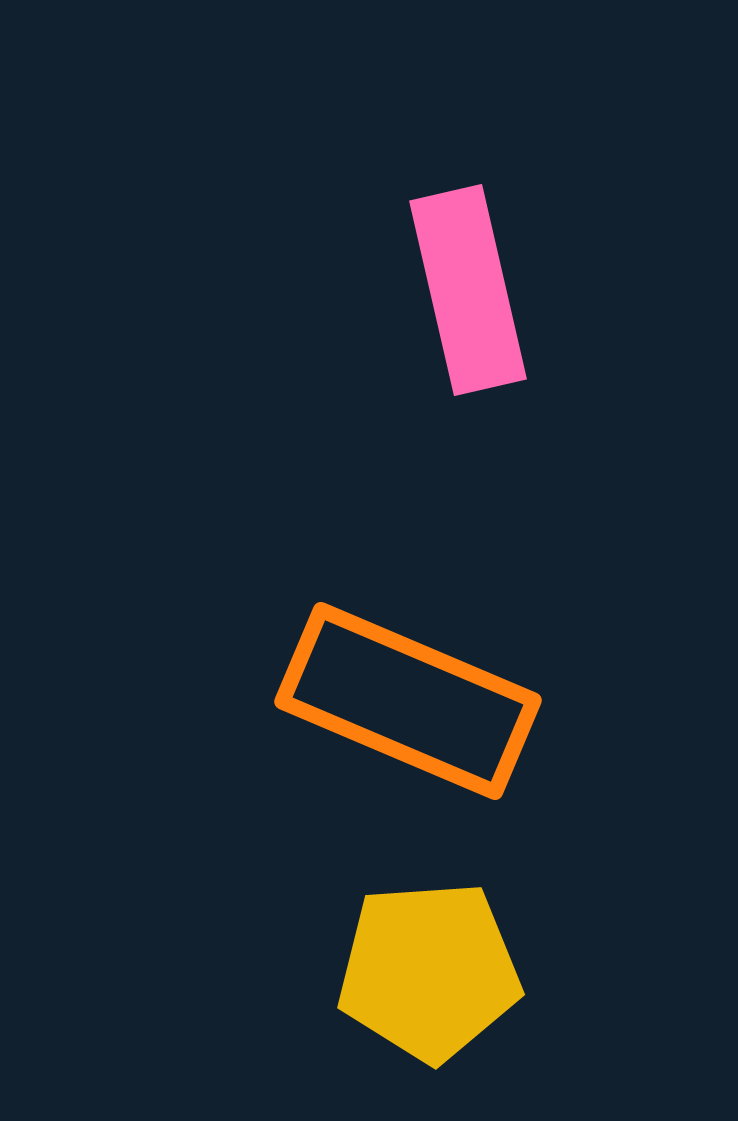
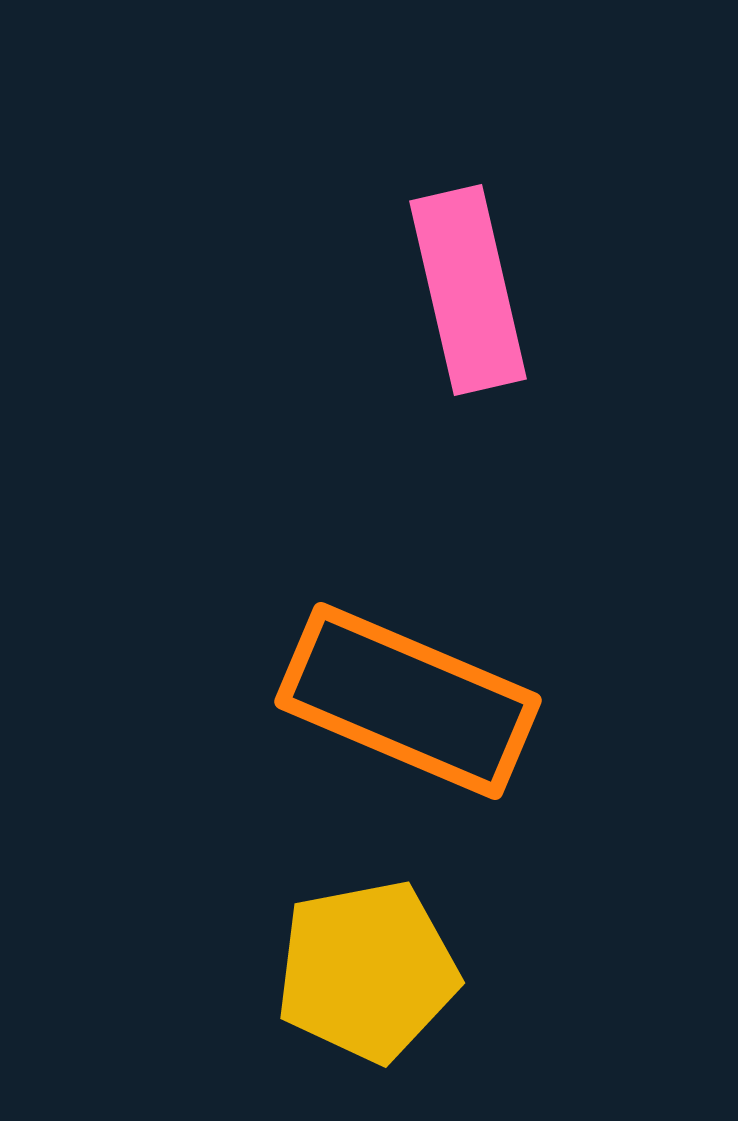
yellow pentagon: moved 62 px left; rotated 7 degrees counterclockwise
